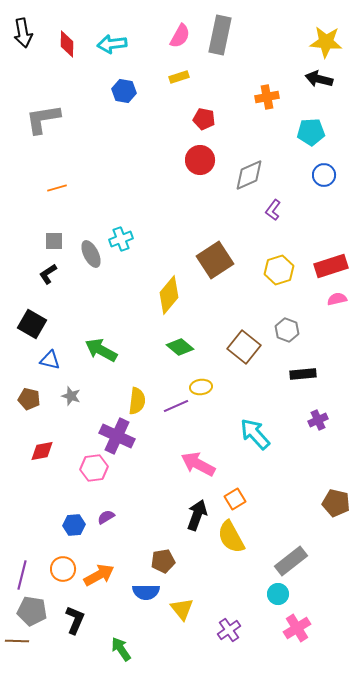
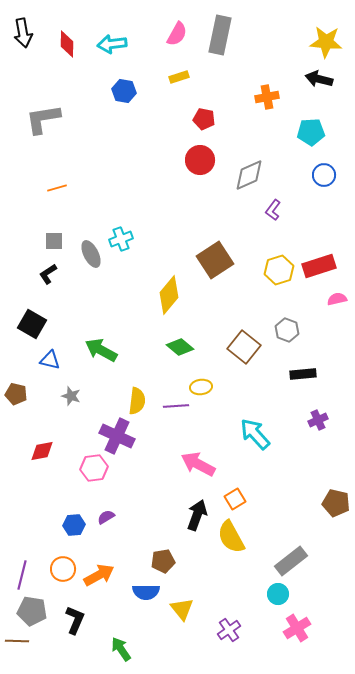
pink semicircle at (180, 36): moved 3 px left, 2 px up
red rectangle at (331, 266): moved 12 px left
brown pentagon at (29, 399): moved 13 px left, 5 px up
purple line at (176, 406): rotated 20 degrees clockwise
